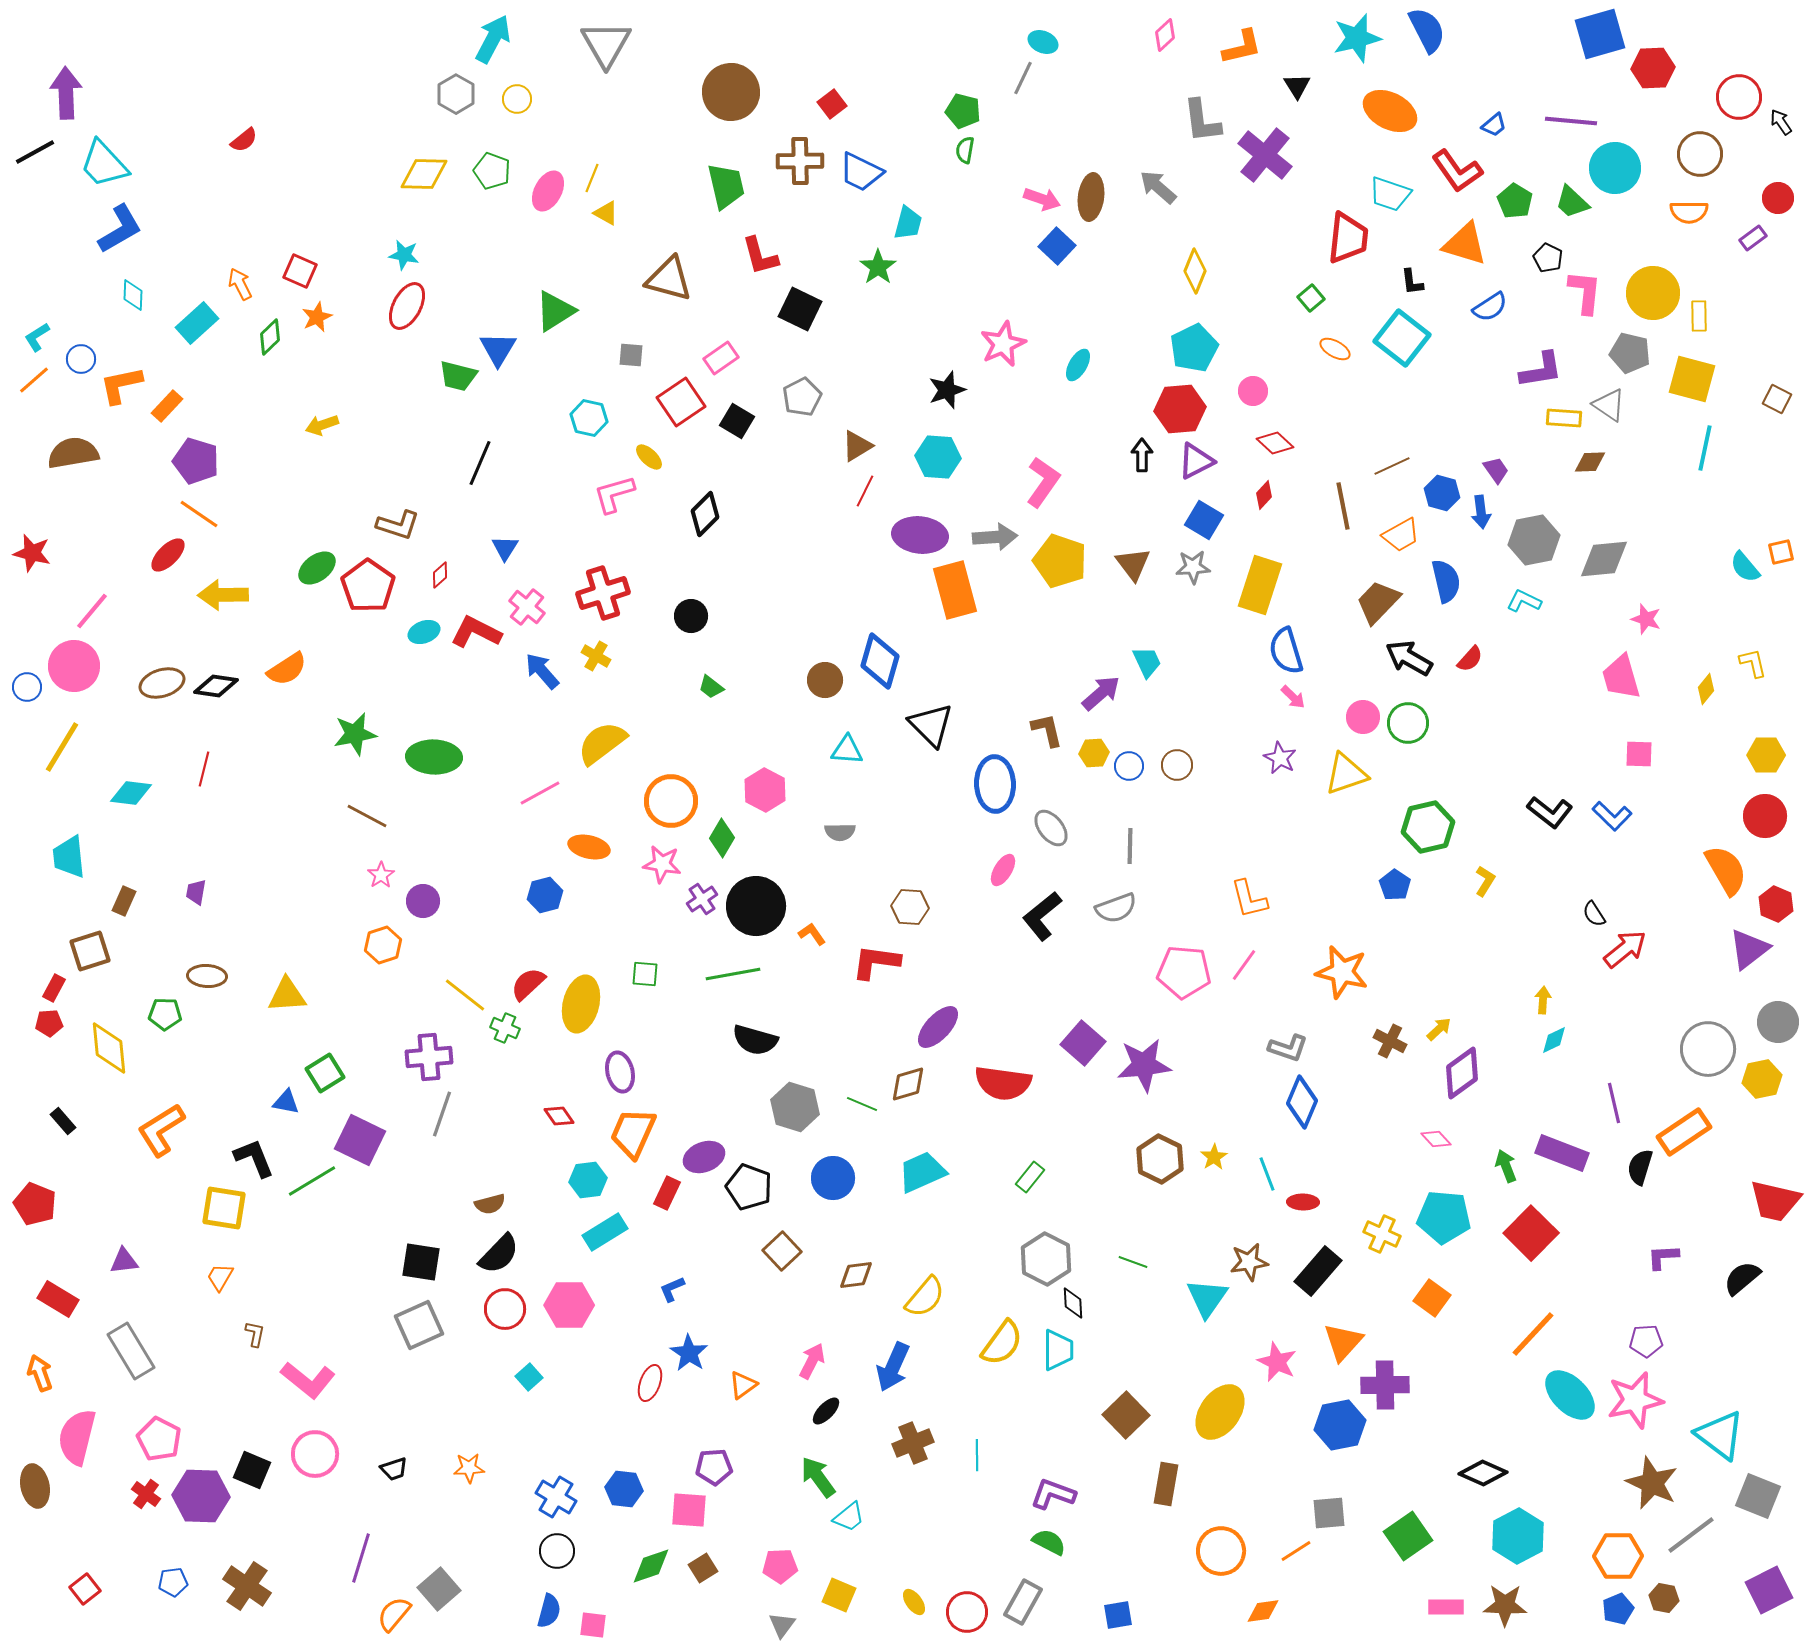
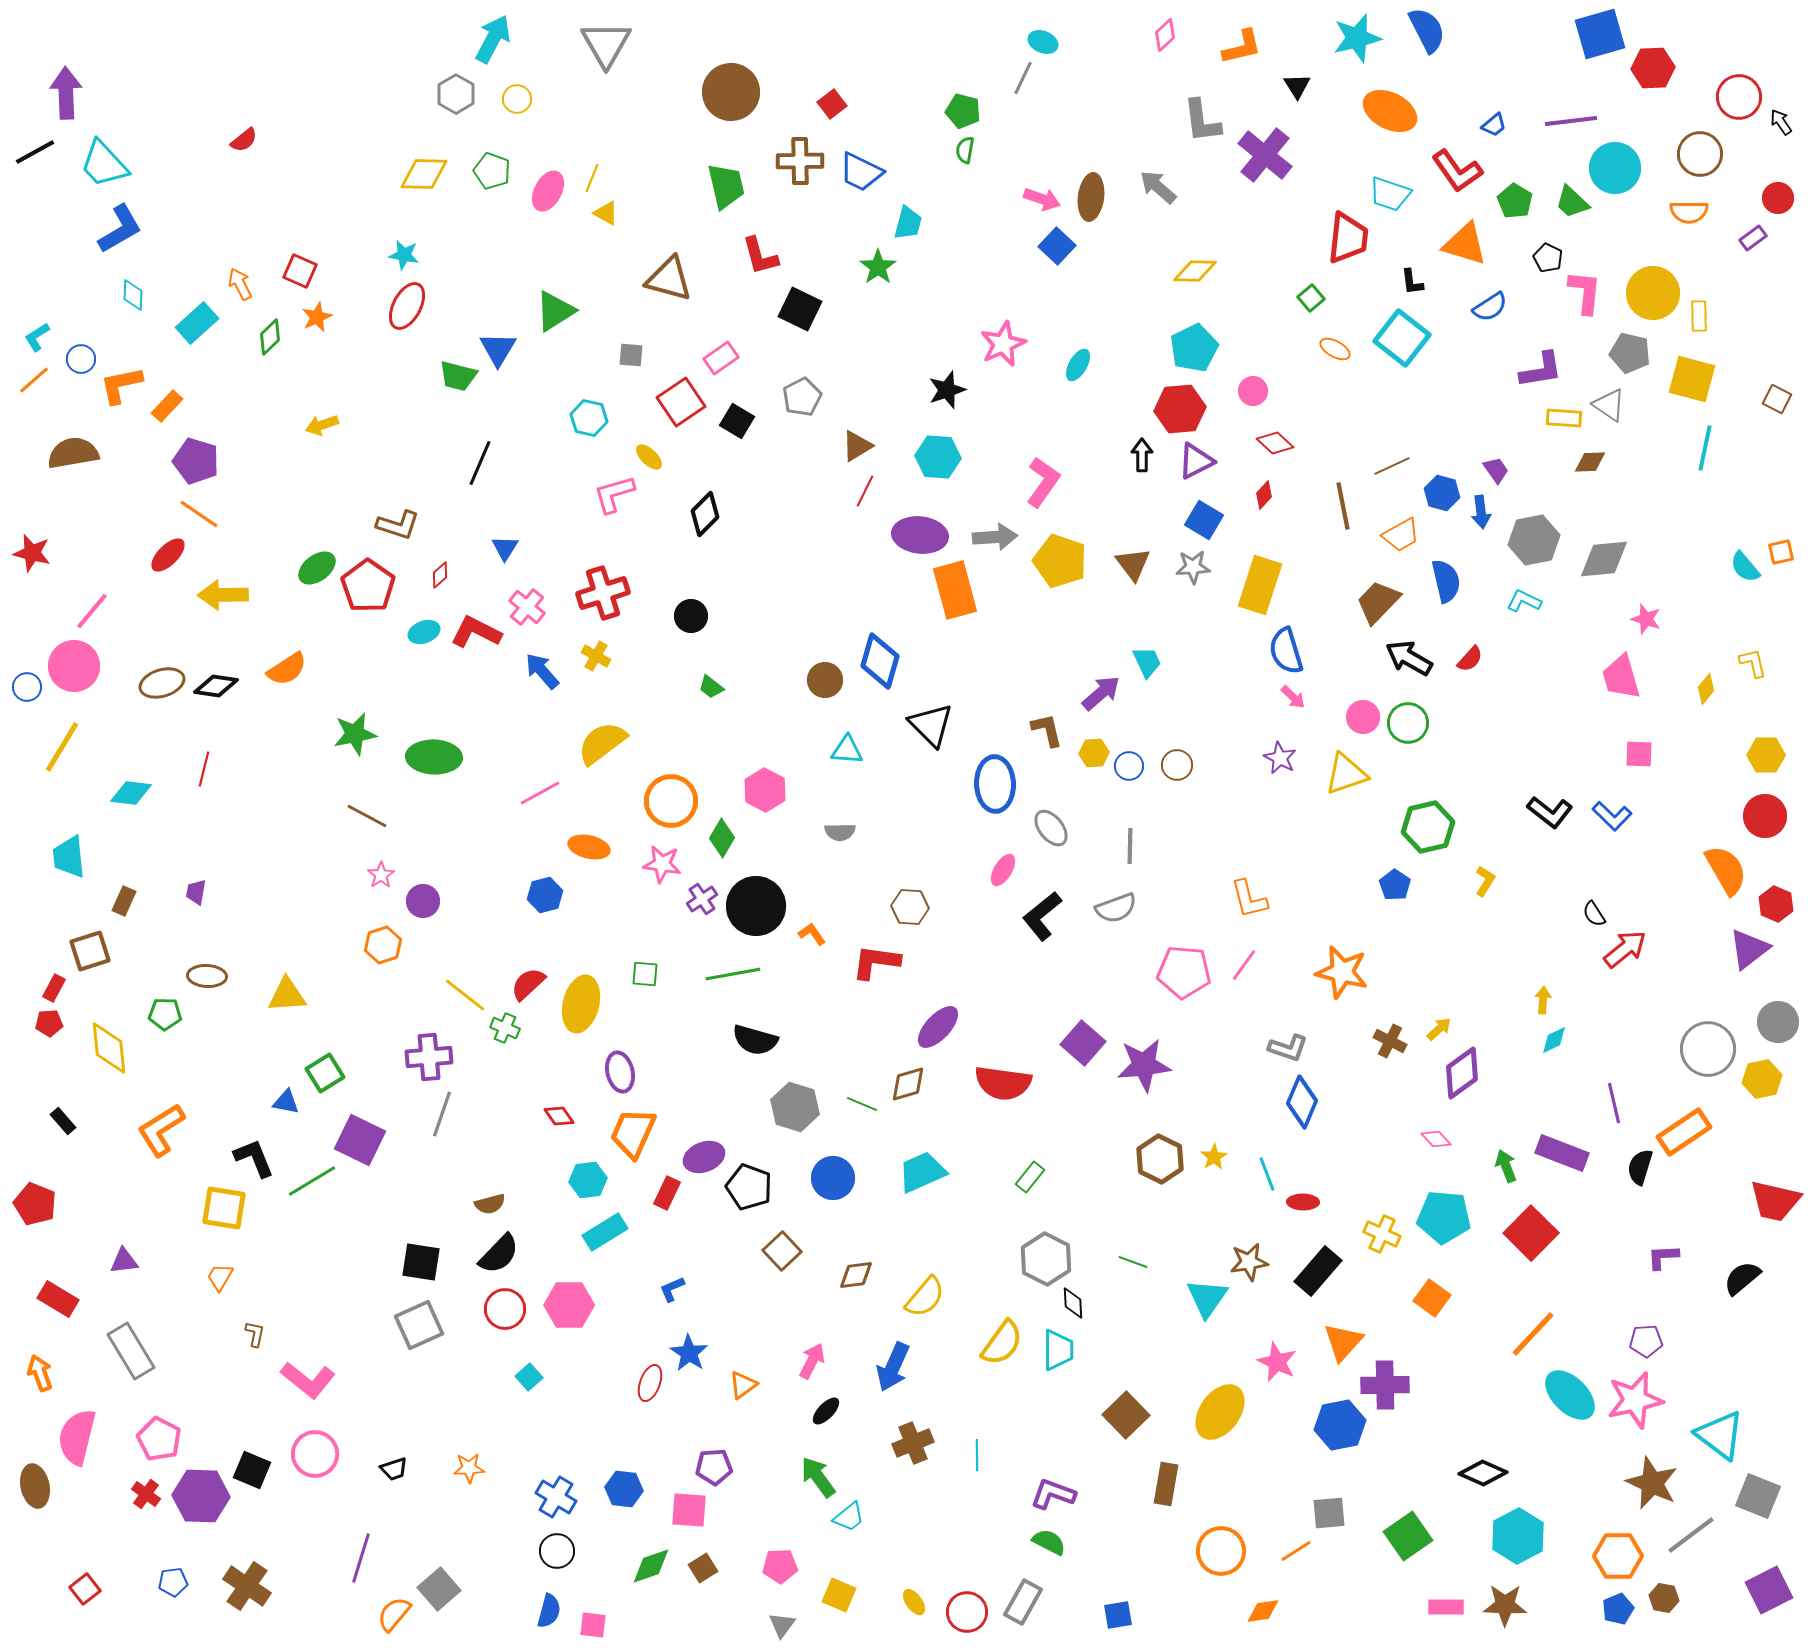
purple line at (1571, 121): rotated 12 degrees counterclockwise
yellow diamond at (1195, 271): rotated 69 degrees clockwise
